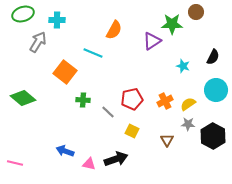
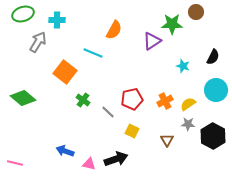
green cross: rotated 32 degrees clockwise
